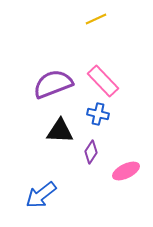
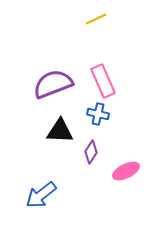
pink rectangle: rotated 20 degrees clockwise
